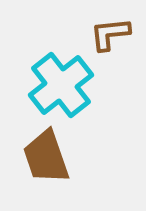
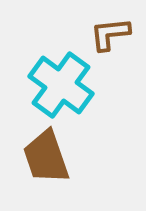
cyan cross: rotated 16 degrees counterclockwise
